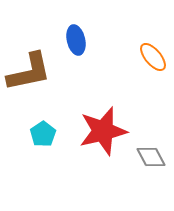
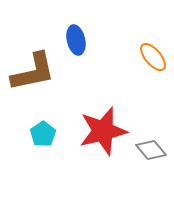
brown L-shape: moved 4 px right
gray diamond: moved 7 px up; rotated 12 degrees counterclockwise
